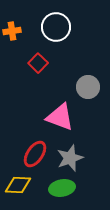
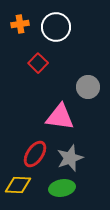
orange cross: moved 8 px right, 7 px up
pink triangle: rotated 12 degrees counterclockwise
